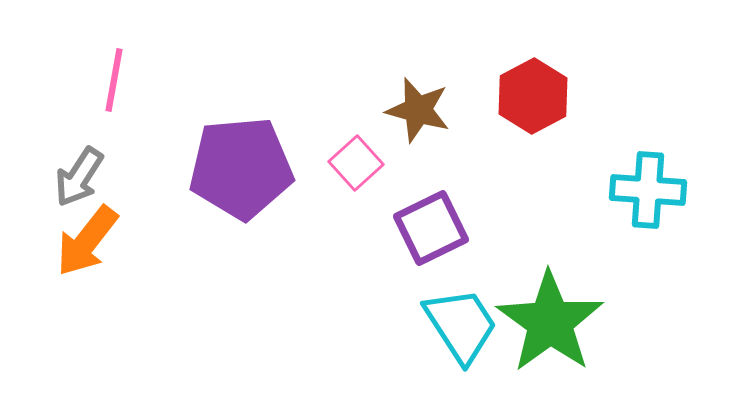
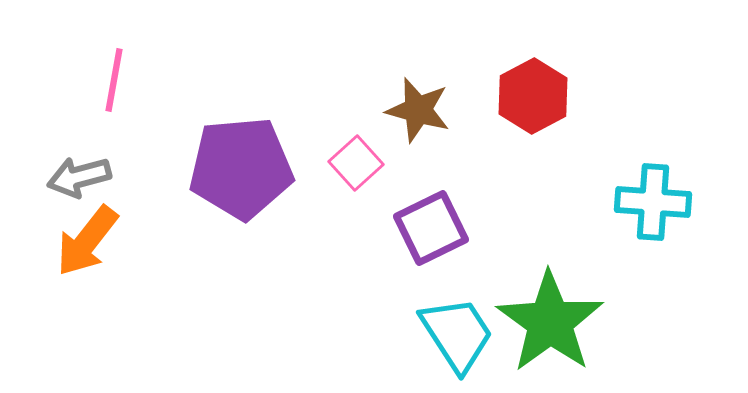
gray arrow: rotated 42 degrees clockwise
cyan cross: moved 5 px right, 12 px down
cyan trapezoid: moved 4 px left, 9 px down
